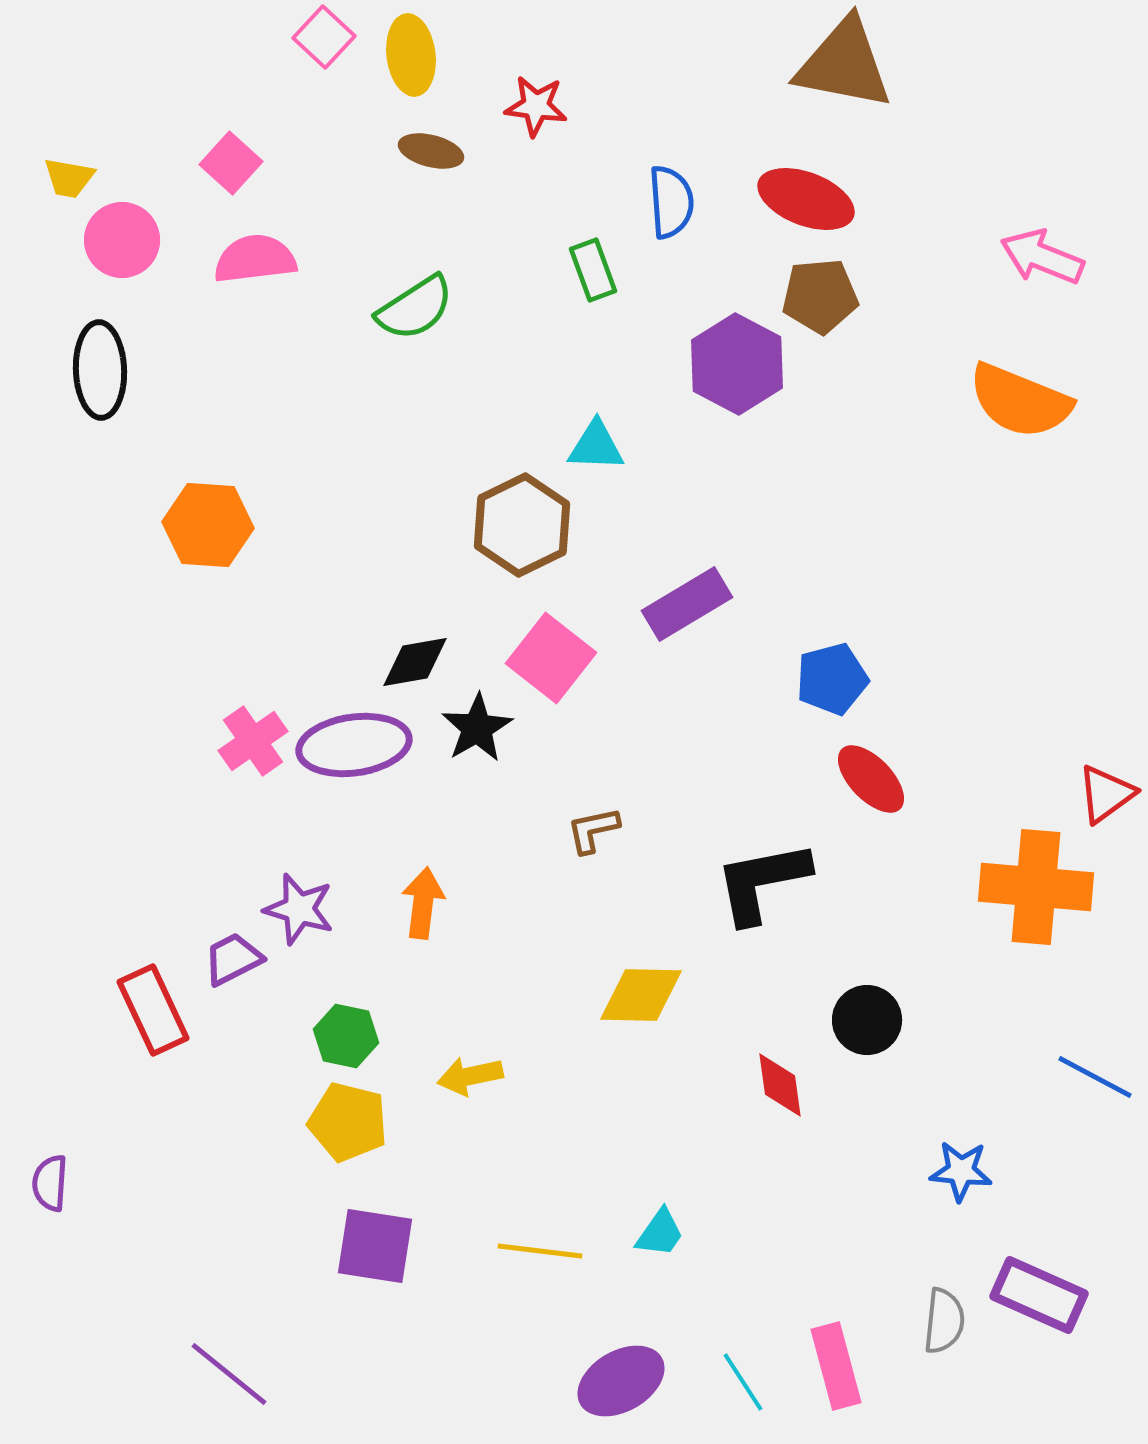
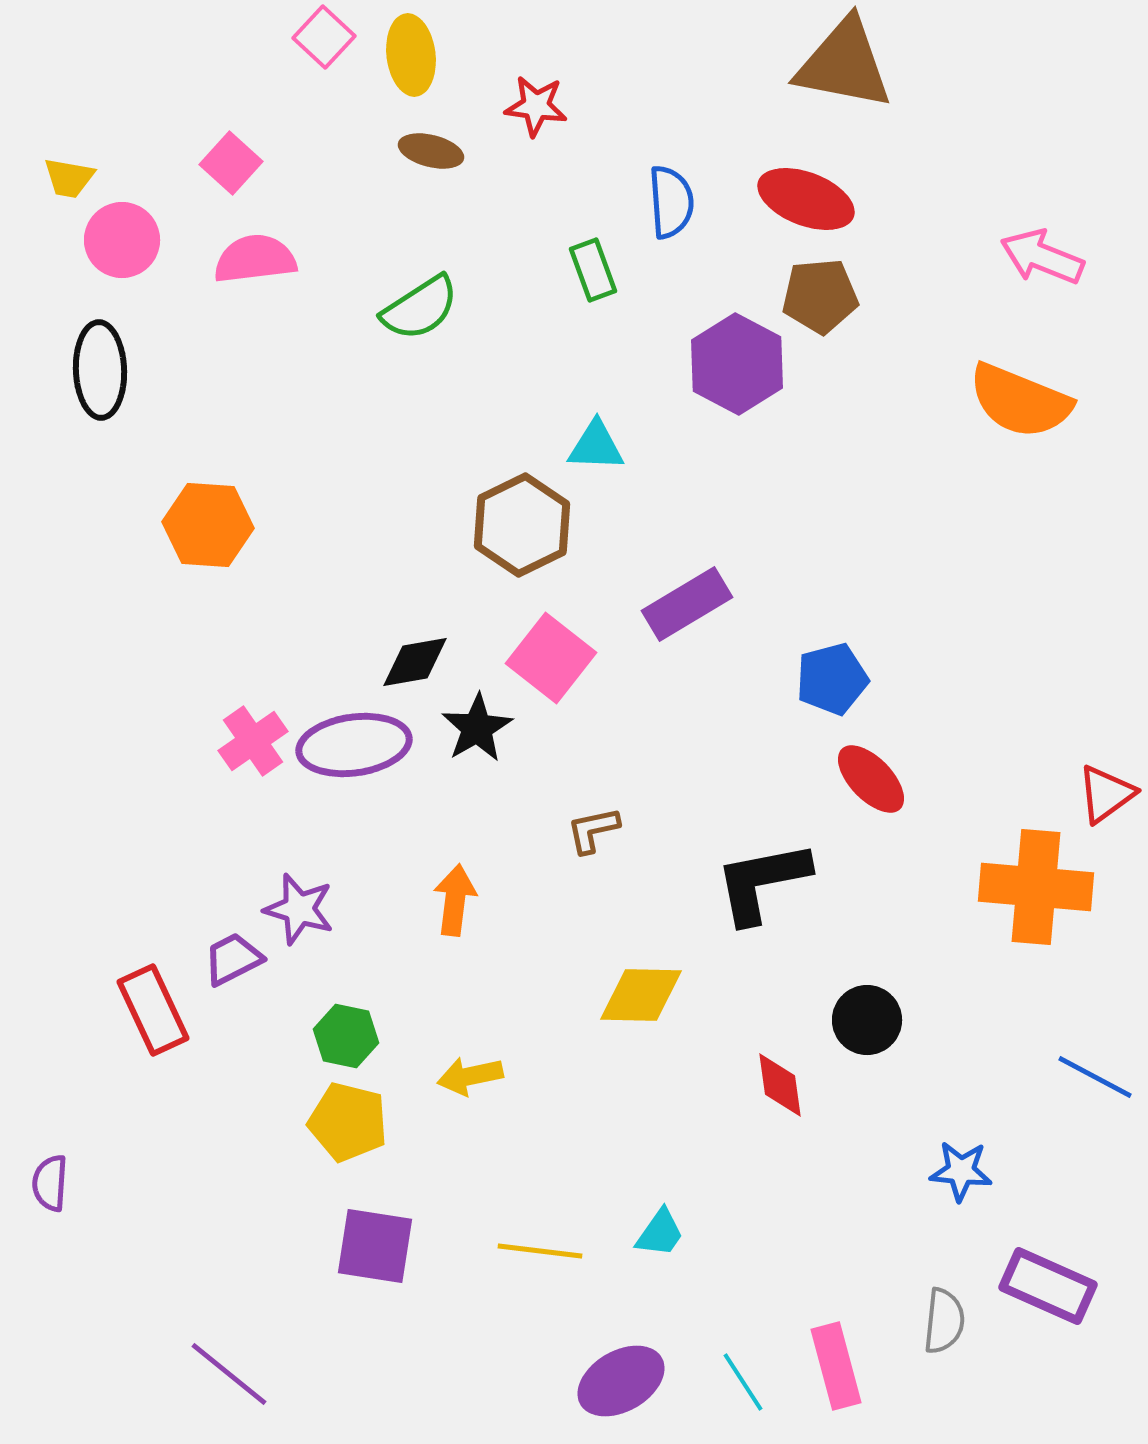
green semicircle at (415, 308): moved 5 px right
orange arrow at (423, 903): moved 32 px right, 3 px up
purple rectangle at (1039, 1295): moved 9 px right, 9 px up
